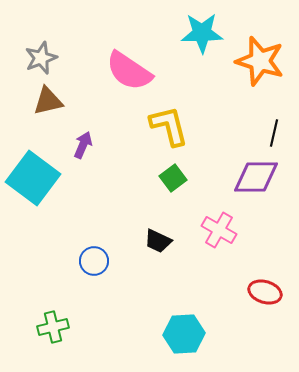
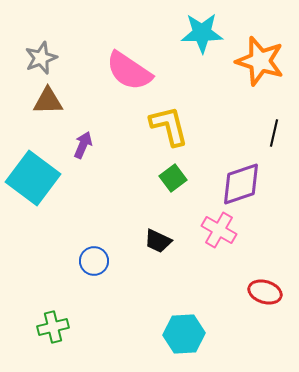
brown triangle: rotated 12 degrees clockwise
purple diamond: moved 15 px left, 7 px down; rotated 18 degrees counterclockwise
